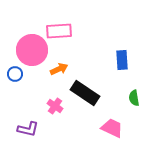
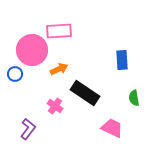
purple L-shape: rotated 65 degrees counterclockwise
